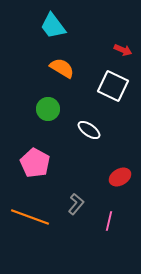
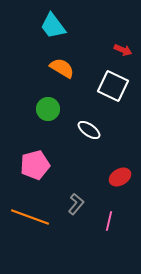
pink pentagon: moved 2 px down; rotated 28 degrees clockwise
